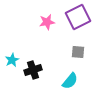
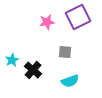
gray square: moved 13 px left
black cross: rotated 30 degrees counterclockwise
cyan semicircle: rotated 30 degrees clockwise
